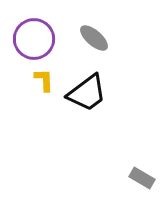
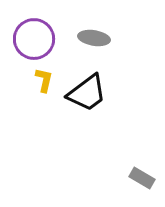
gray ellipse: rotated 32 degrees counterclockwise
yellow L-shape: rotated 15 degrees clockwise
